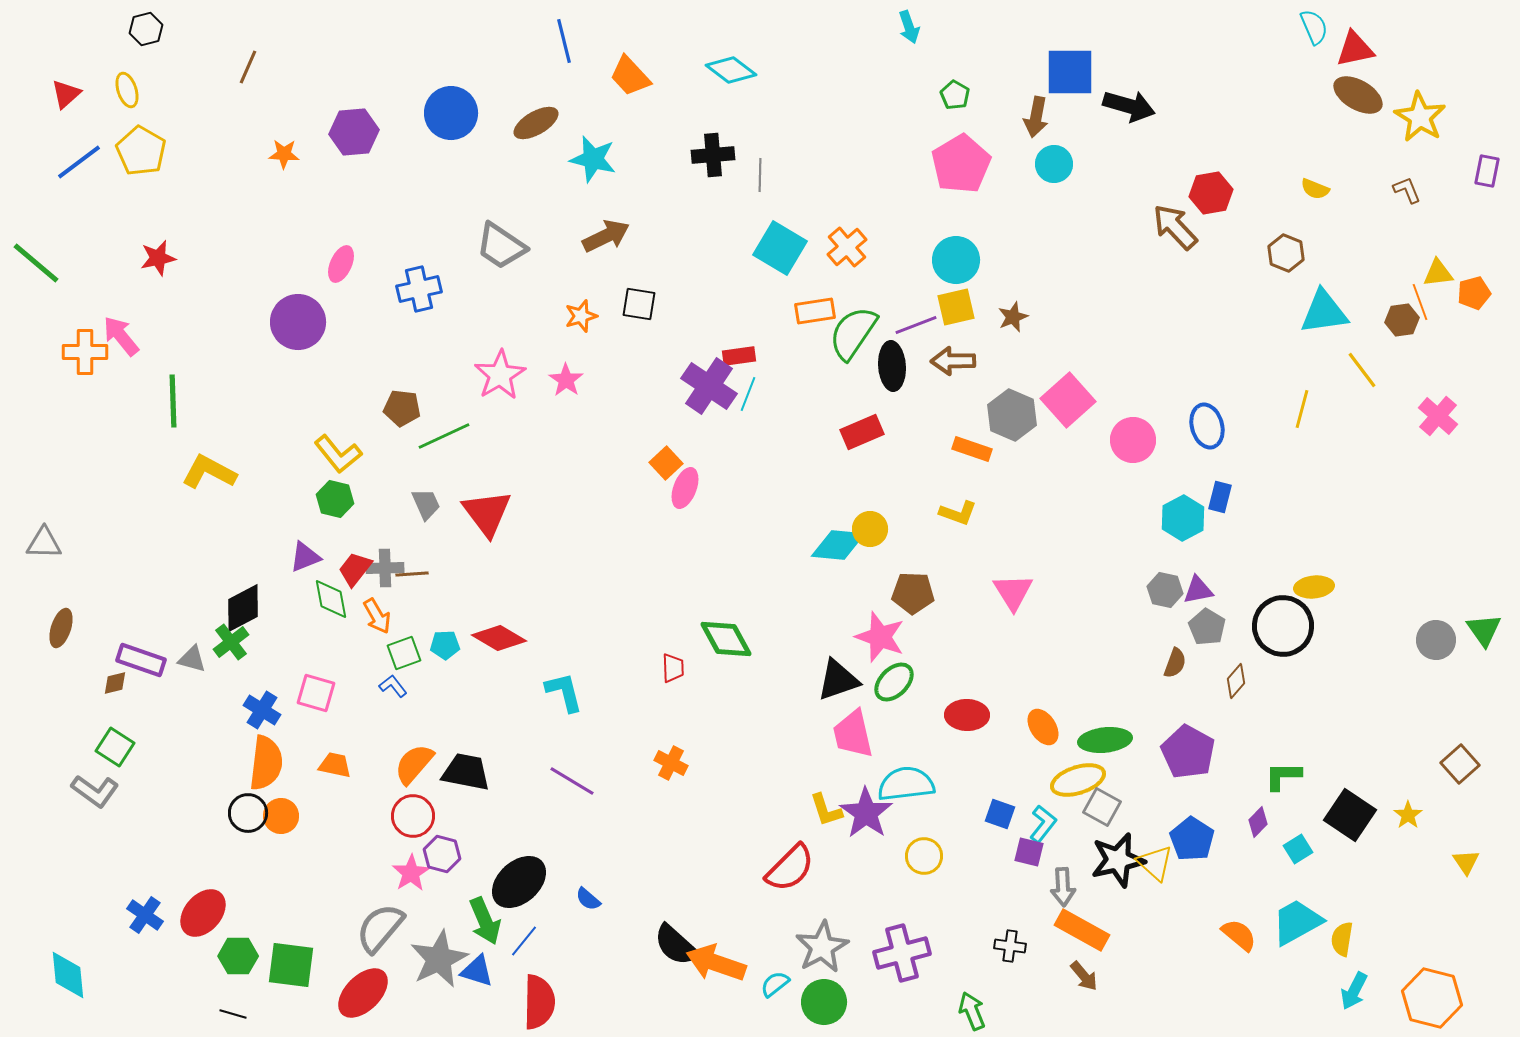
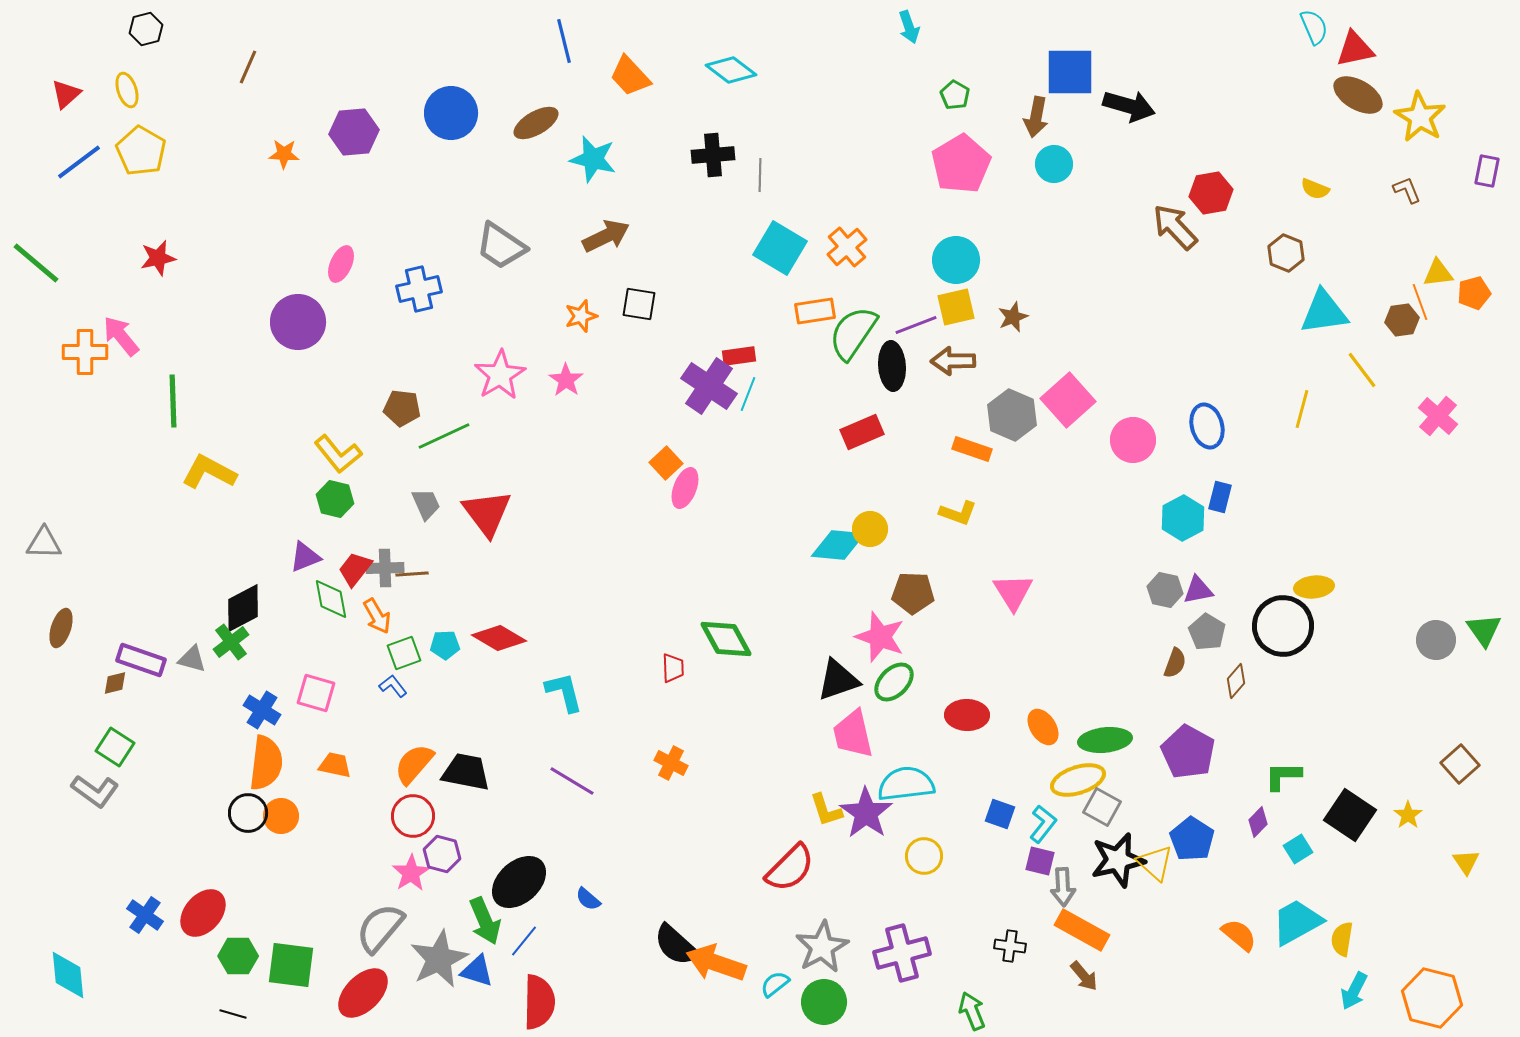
gray pentagon at (1207, 627): moved 5 px down
purple square at (1029, 852): moved 11 px right, 9 px down
